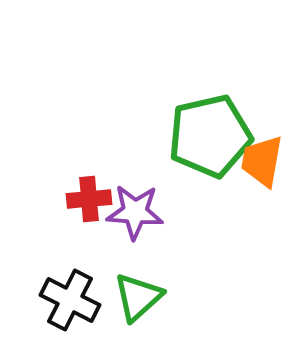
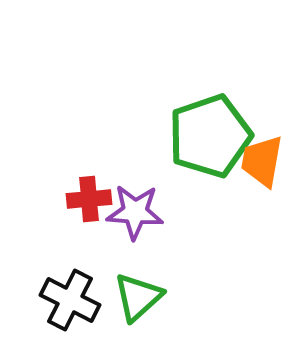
green pentagon: rotated 6 degrees counterclockwise
